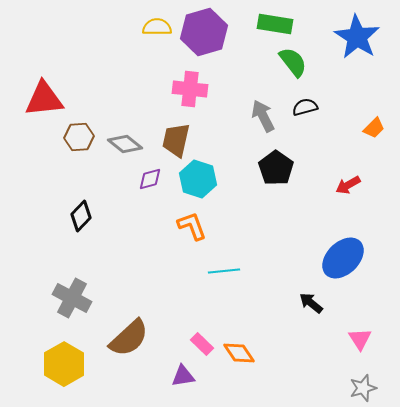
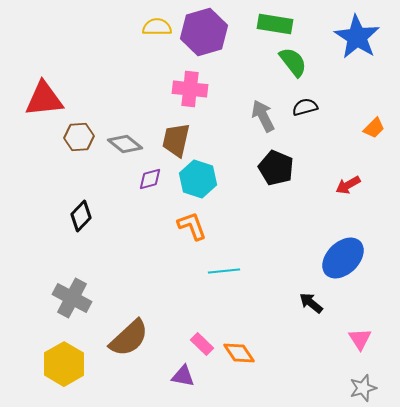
black pentagon: rotated 12 degrees counterclockwise
purple triangle: rotated 20 degrees clockwise
